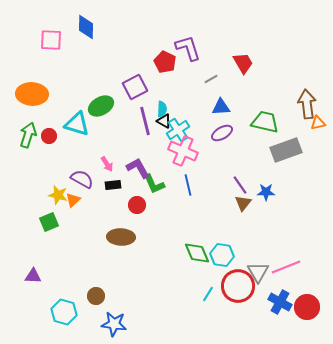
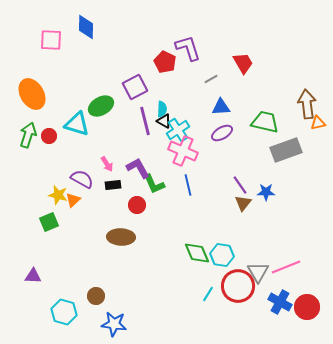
orange ellipse at (32, 94): rotated 56 degrees clockwise
